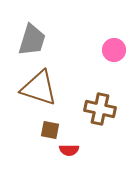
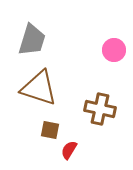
red semicircle: rotated 120 degrees clockwise
